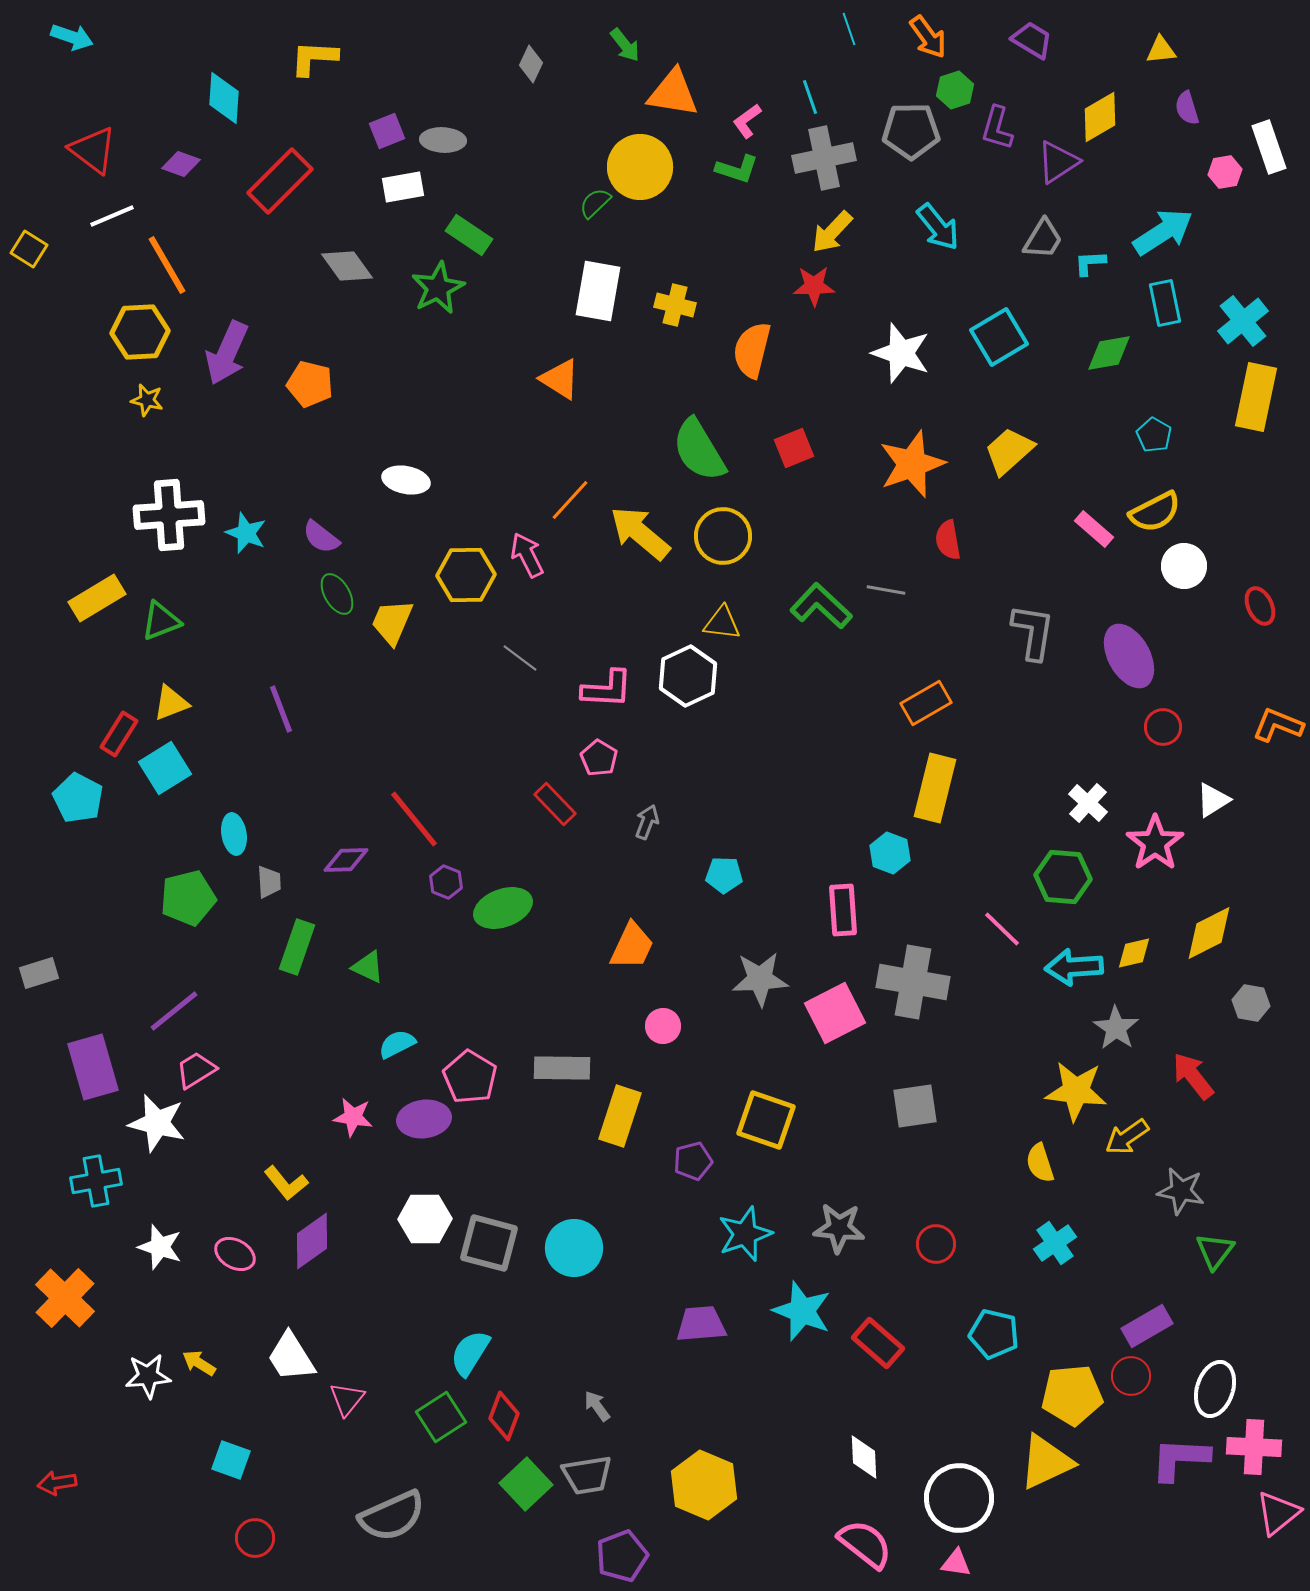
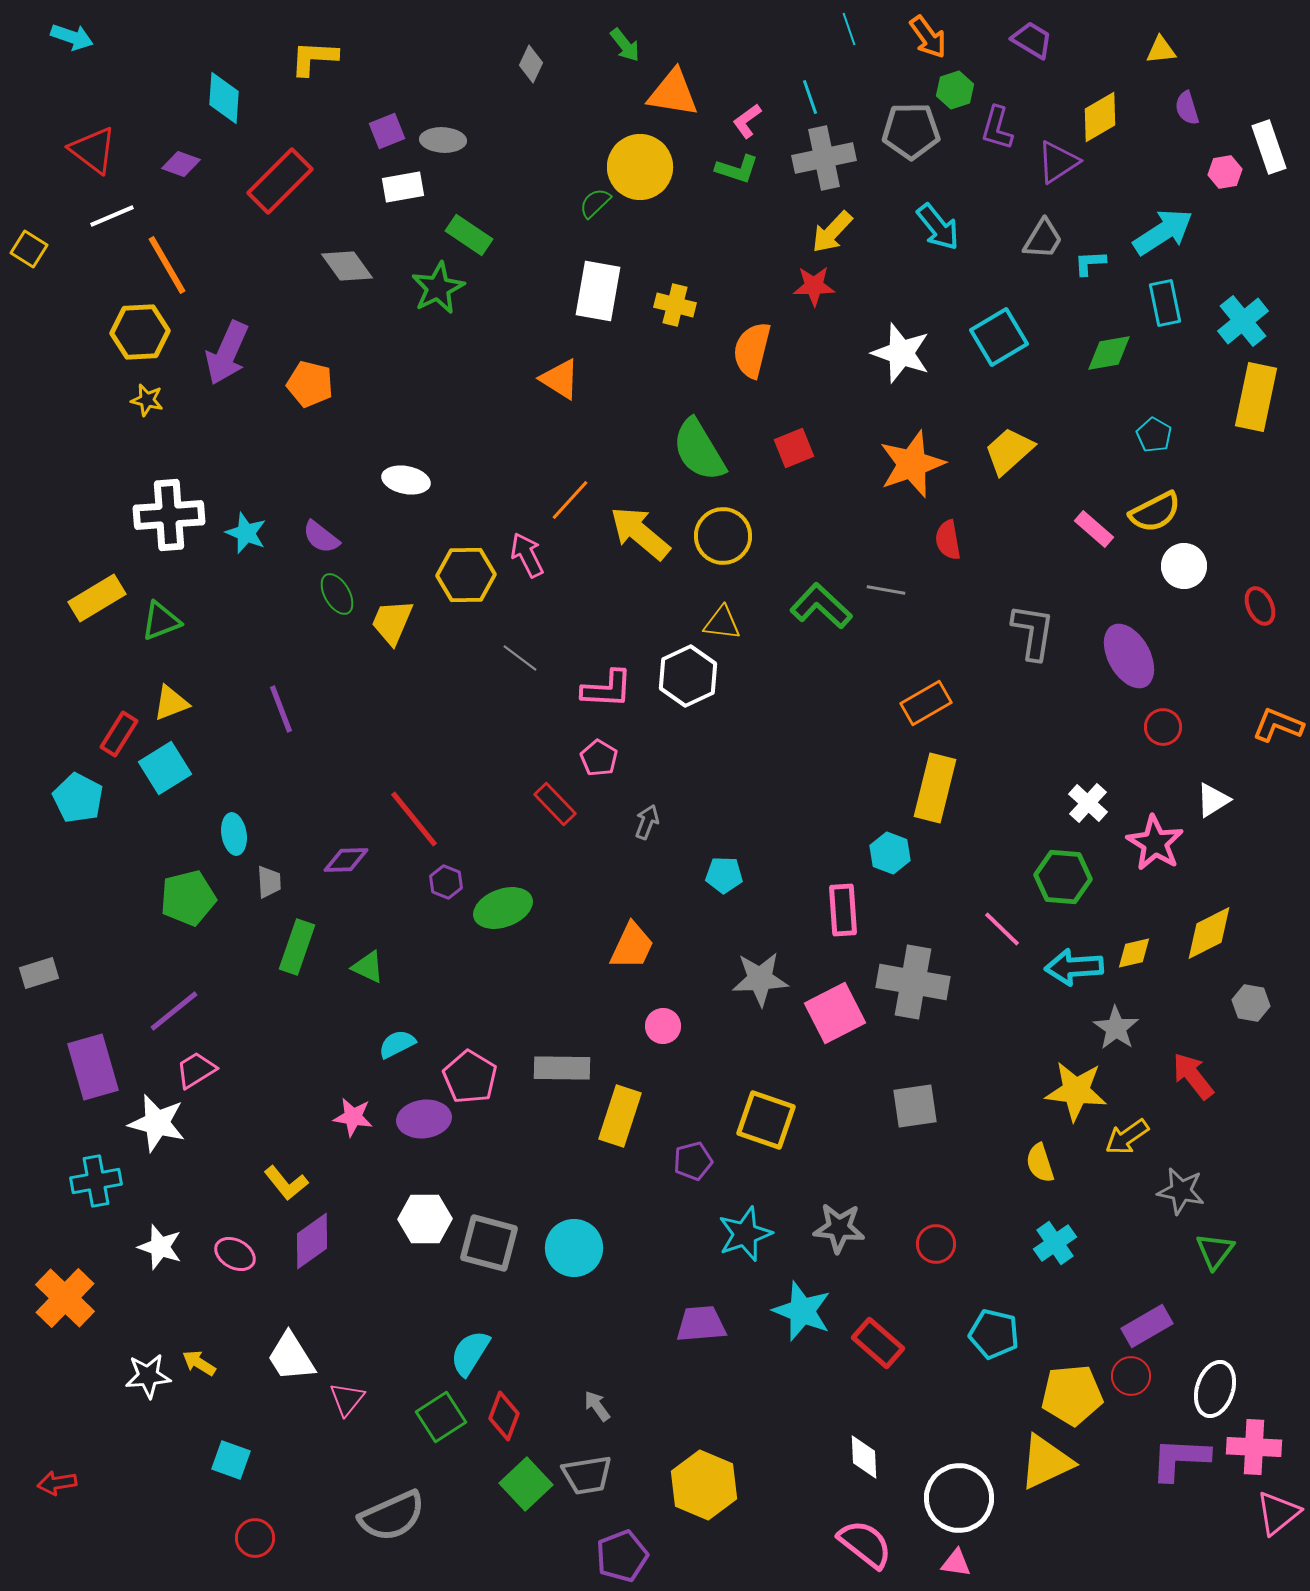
pink star at (1155, 843): rotated 6 degrees counterclockwise
